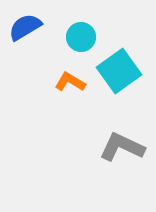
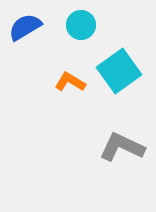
cyan circle: moved 12 px up
